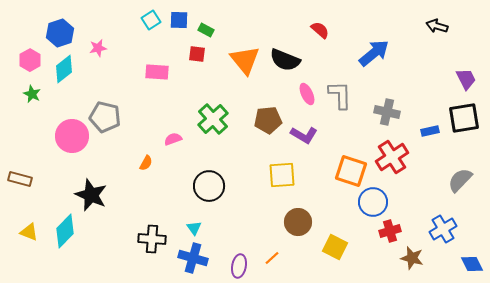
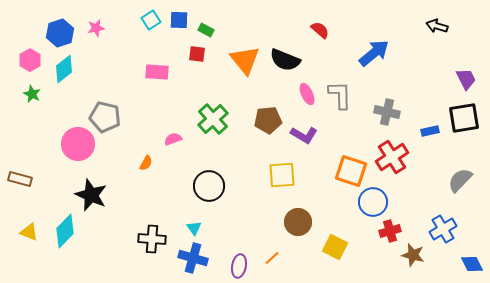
pink star at (98, 48): moved 2 px left, 20 px up
pink circle at (72, 136): moved 6 px right, 8 px down
brown star at (412, 258): moved 1 px right, 3 px up
